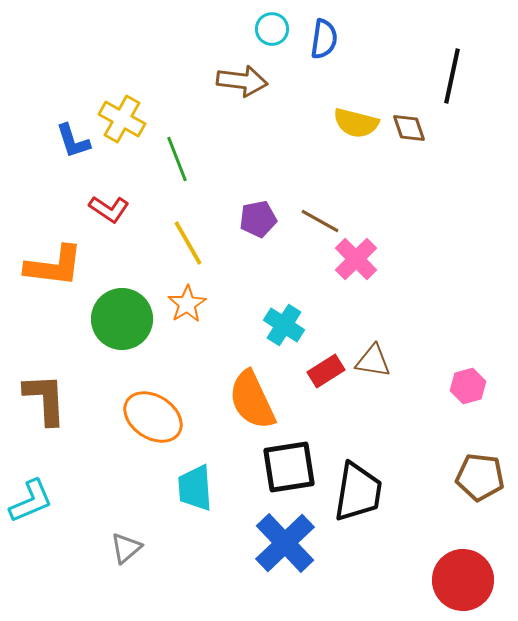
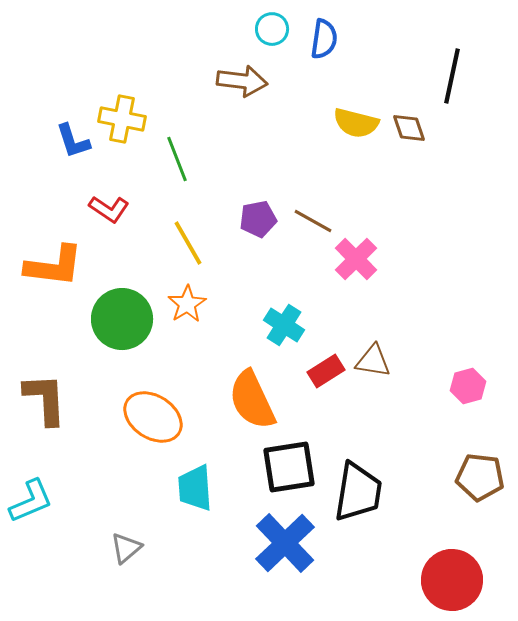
yellow cross: rotated 18 degrees counterclockwise
brown line: moved 7 px left
red circle: moved 11 px left
